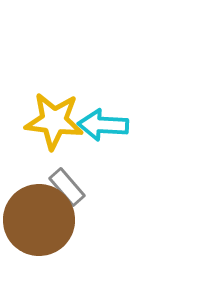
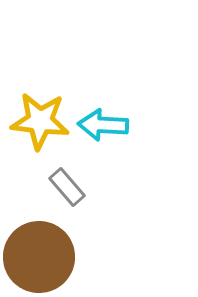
yellow star: moved 14 px left
brown circle: moved 37 px down
